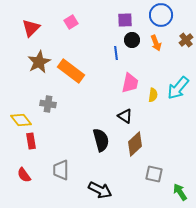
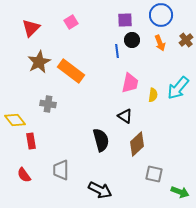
orange arrow: moved 4 px right
blue line: moved 1 px right, 2 px up
yellow diamond: moved 6 px left
brown diamond: moved 2 px right
green arrow: rotated 144 degrees clockwise
